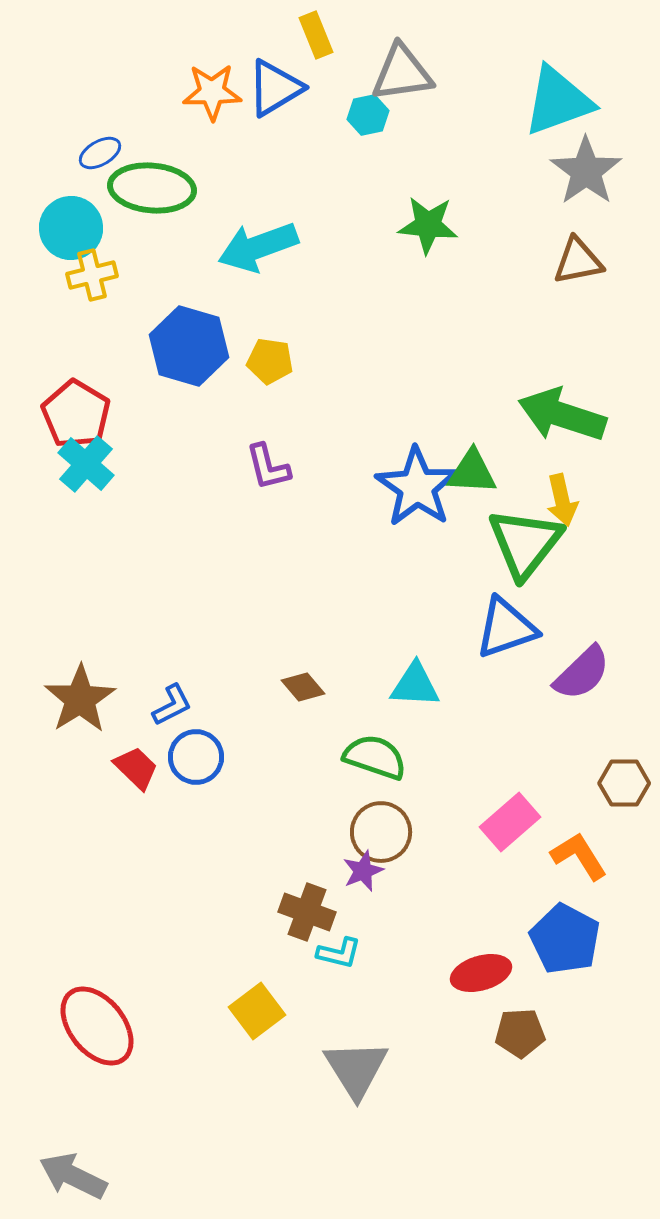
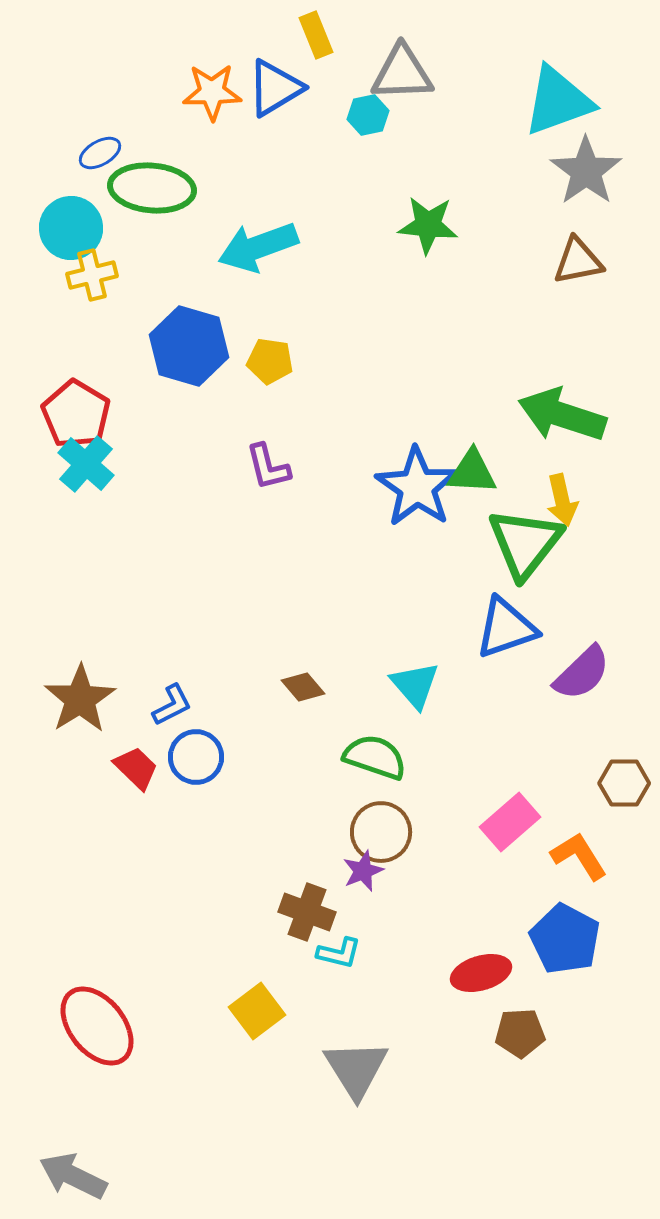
gray triangle at (402, 73): rotated 6 degrees clockwise
cyan triangle at (415, 685): rotated 46 degrees clockwise
